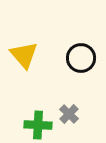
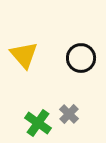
green cross: moved 2 px up; rotated 32 degrees clockwise
